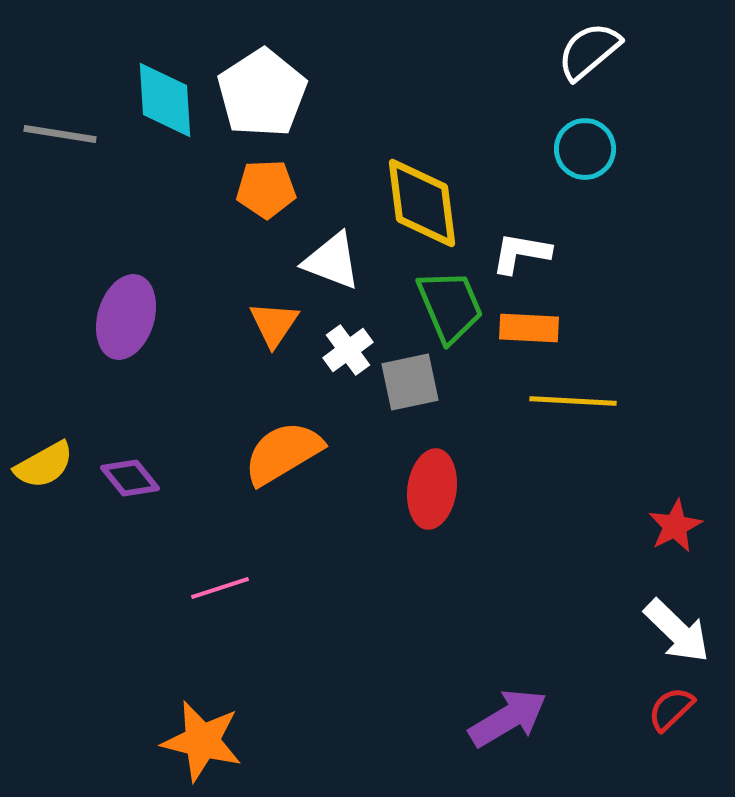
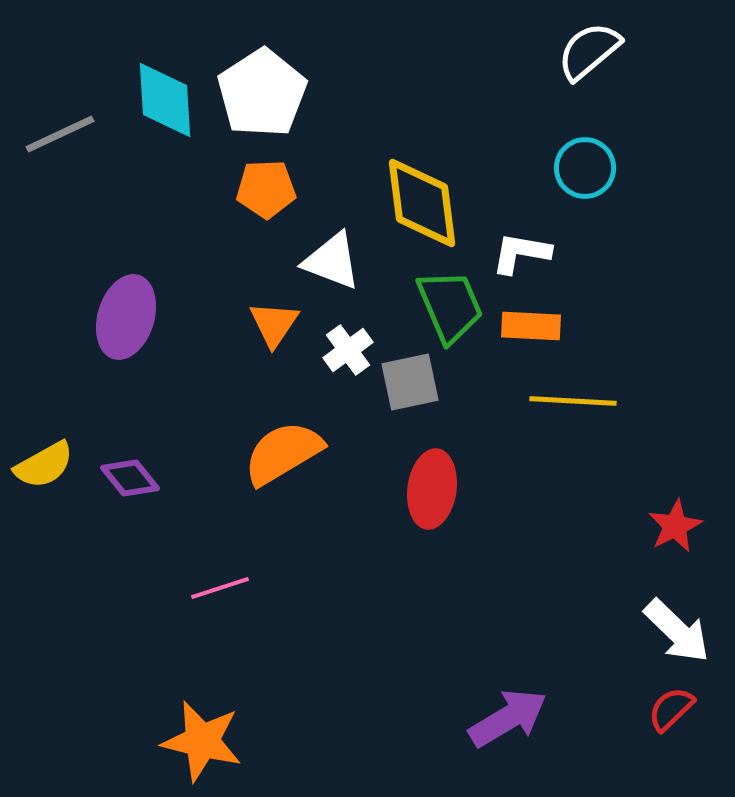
gray line: rotated 34 degrees counterclockwise
cyan circle: moved 19 px down
orange rectangle: moved 2 px right, 2 px up
